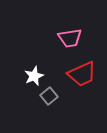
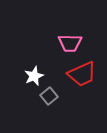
pink trapezoid: moved 5 px down; rotated 10 degrees clockwise
